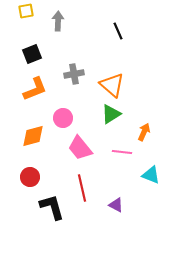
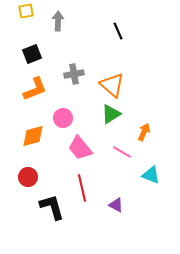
pink line: rotated 24 degrees clockwise
red circle: moved 2 px left
